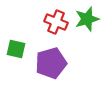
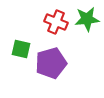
green star: rotated 10 degrees clockwise
green square: moved 5 px right
